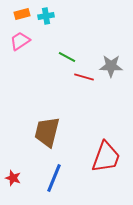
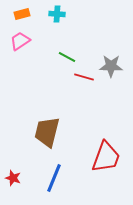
cyan cross: moved 11 px right, 2 px up; rotated 14 degrees clockwise
